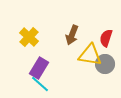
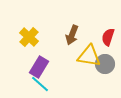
red semicircle: moved 2 px right, 1 px up
yellow triangle: moved 1 px left, 1 px down
purple rectangle: moved 1 px up
